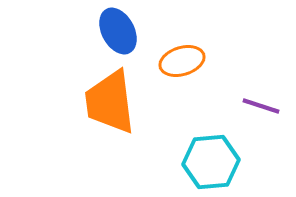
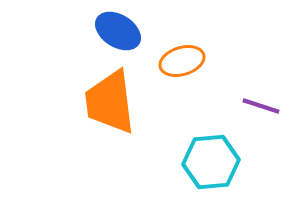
blue ellipse: rotated 30 degrees counterclockwise
